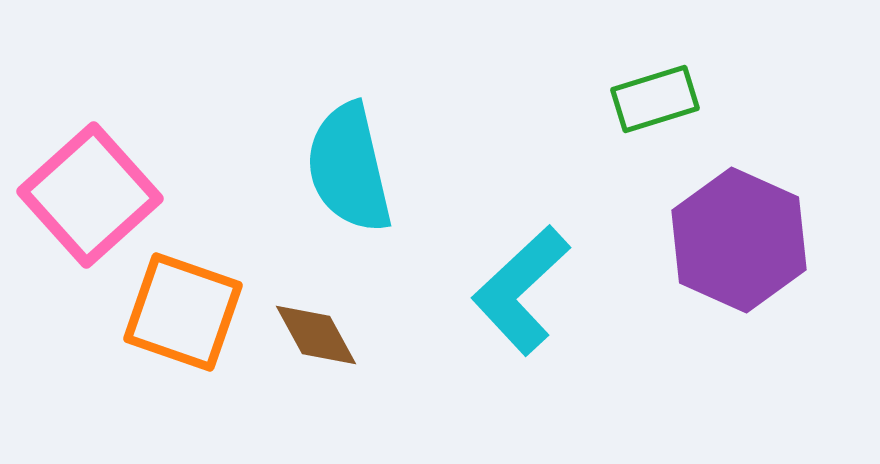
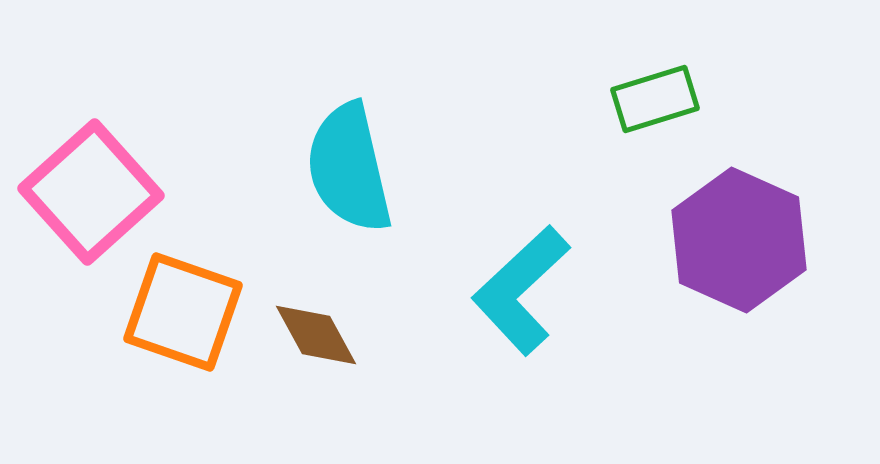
pink square: moved 1 px right, 3 px up
